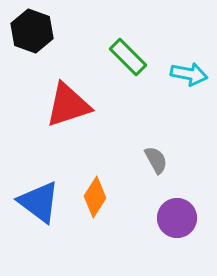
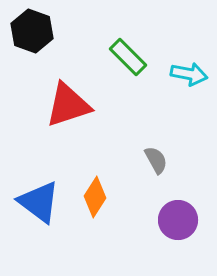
purple circle: moved 1 px right, 2 px down
